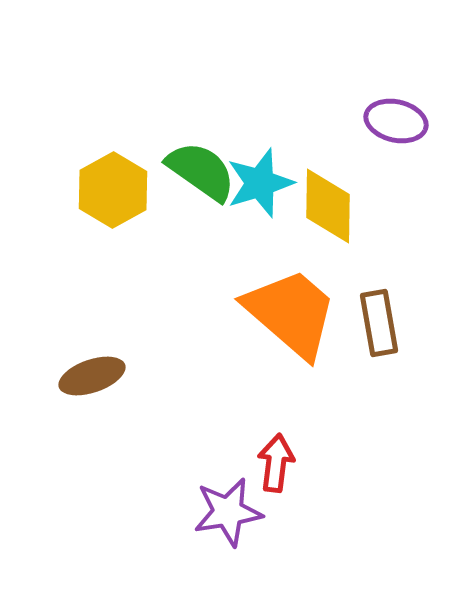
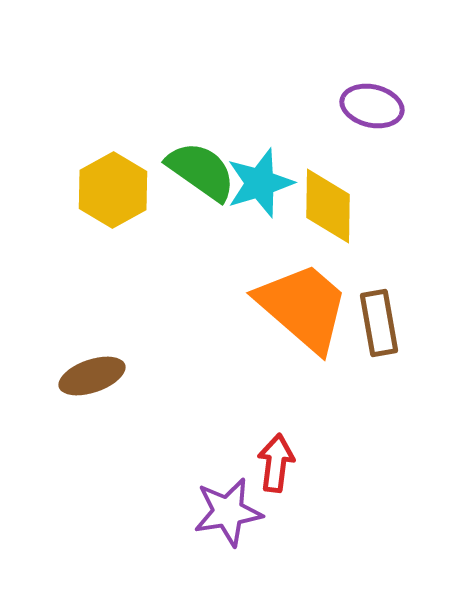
purple ellipse: moved 24 px left, 15 px up
orange trapezoid: moved 12 px right, 6 px up
